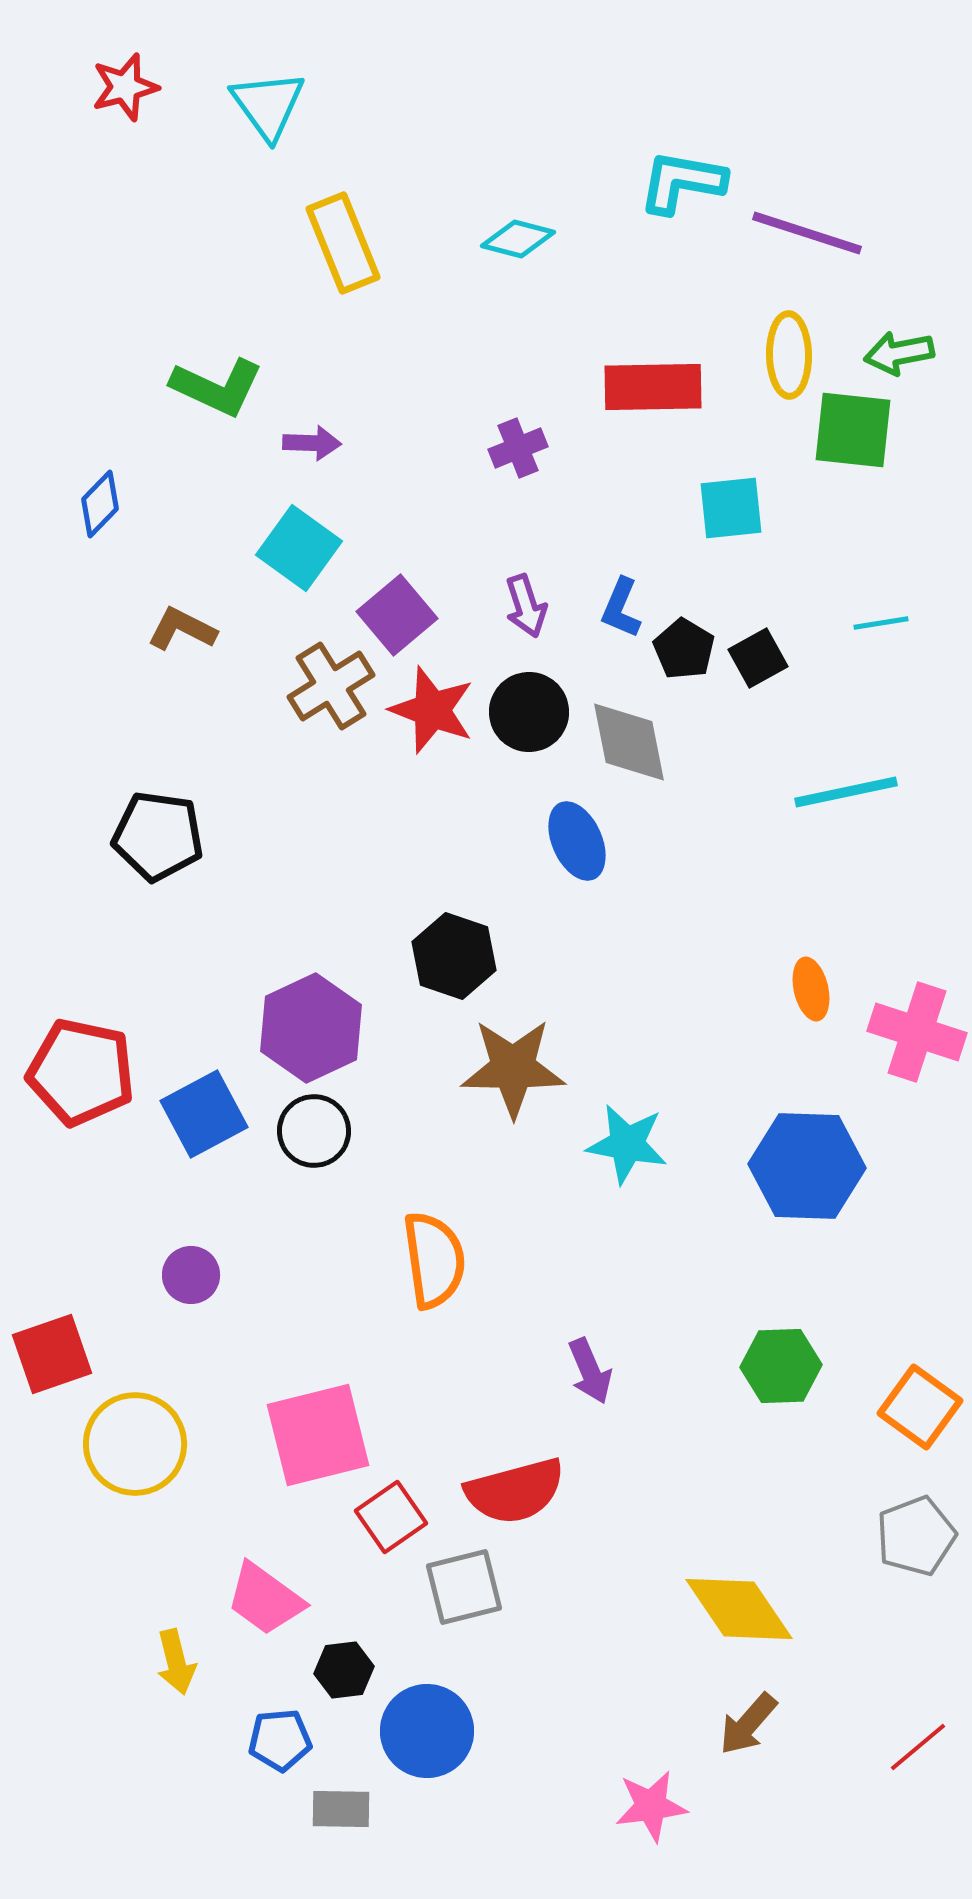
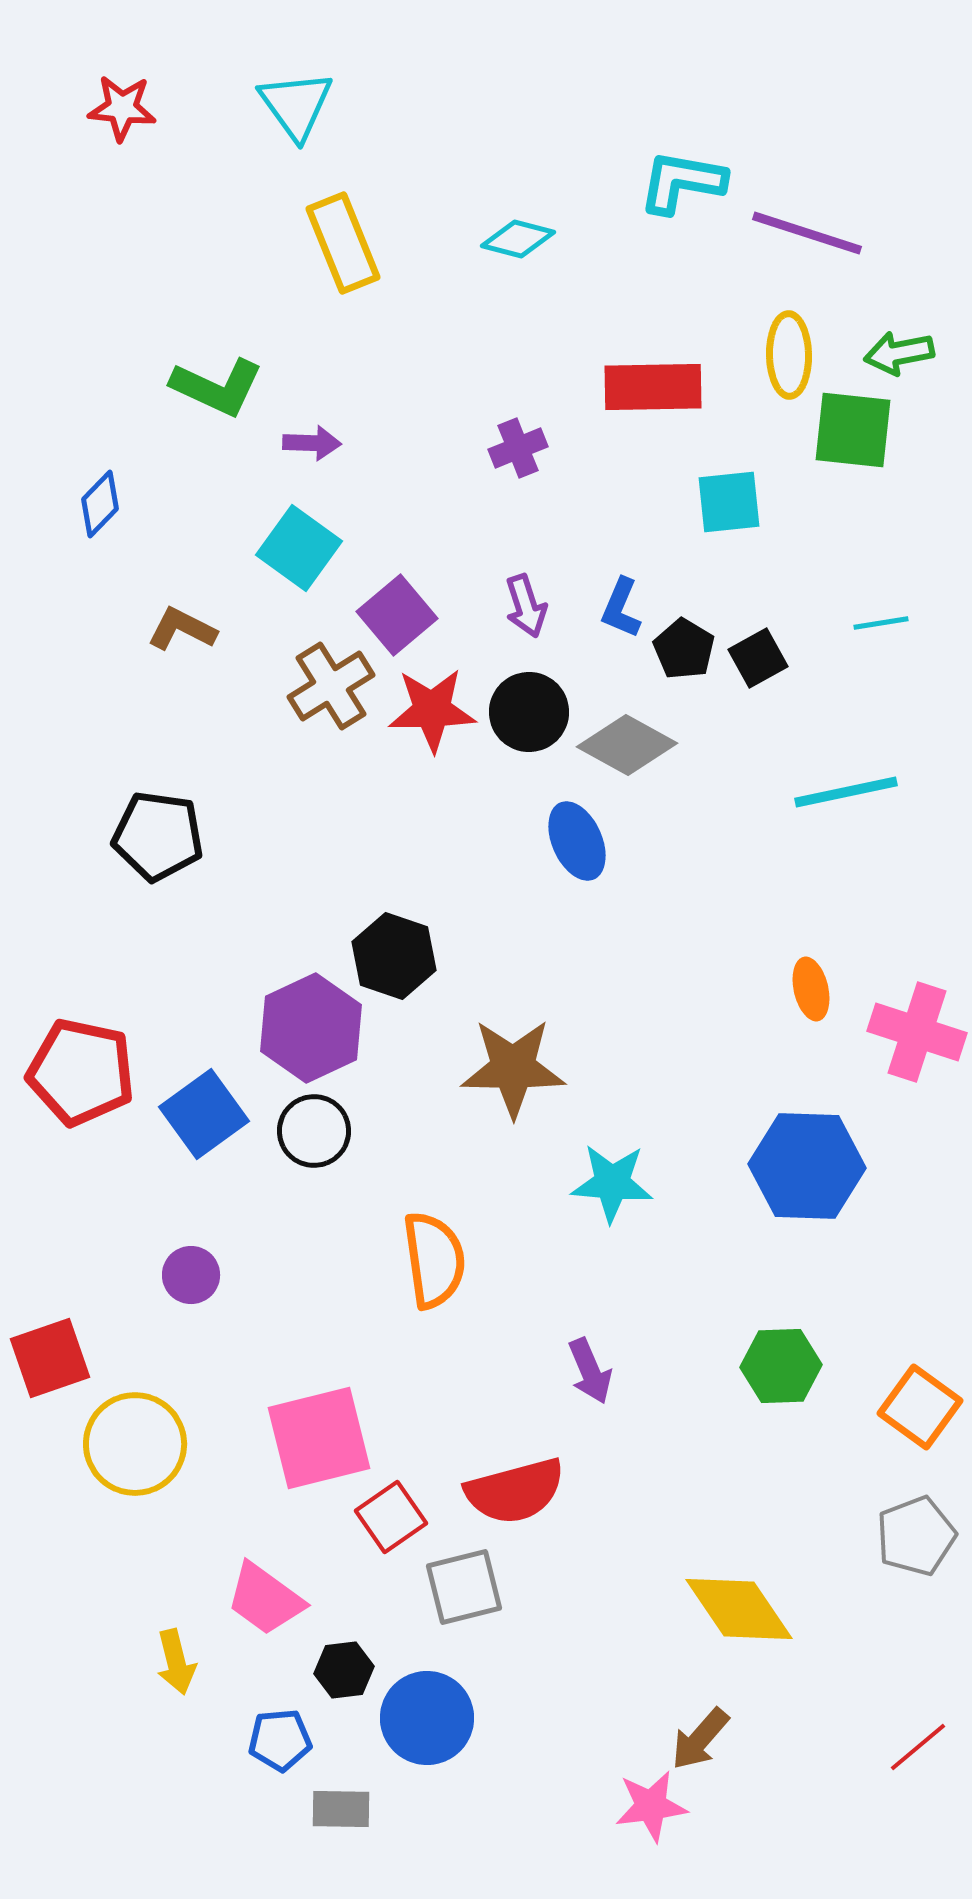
red star at (125, 87): moved 3 px left, 21 px down; rotated 20 degrees clockwise
cyan triangle at (268, 105): moved 28 px right
cyan square at (731, 508): moved 2 px left, 6 px up
red star at (432, 710): rotated 22 degrees counterclockwise
gray diamond at (629, 742): moved 2 px left, 3 px down; rotated 50 degrees counterclockwise
black hexagon at (454, 956): moved 60 px left
blue square at (204, 1114): rotated 8 degrees counterclockwise
cyan star at (627, 1144): moved 15 px left, 39 px down; rotated 6 degrees counterclockwise
red square at (52, 1354): moved 2 px left, 4 px down
pink square at (318, 1435): moved 1 px right, 3 px down
brown arrow at (748, 1724): moved 48 px left, 15 px down
blue circle at (427, 1731): moved 13 px up
